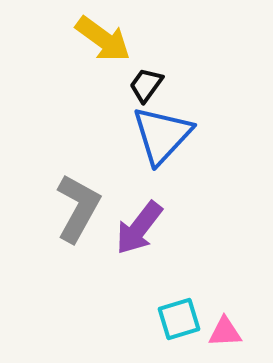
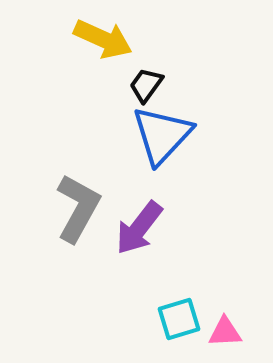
yellow arrow: rotated 12 degrees counterclockwise
